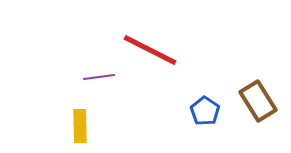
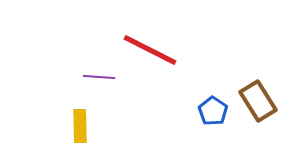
purple line: rotated 12 degrees clockwise
blue pentagon: moved 8 px right
